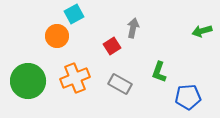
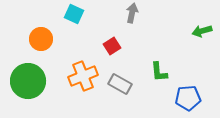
cyan square: rotated 36 degrees counterclockwise
gray arrow: moved 1 px left, 15 px up
orange circle: moved 16 px left, 3 px down
green L-shape: rotated 25 degrees counterclockwise
orange cross: moved 8 px right, 2 px up
blue pentagon: moved 1 px down
